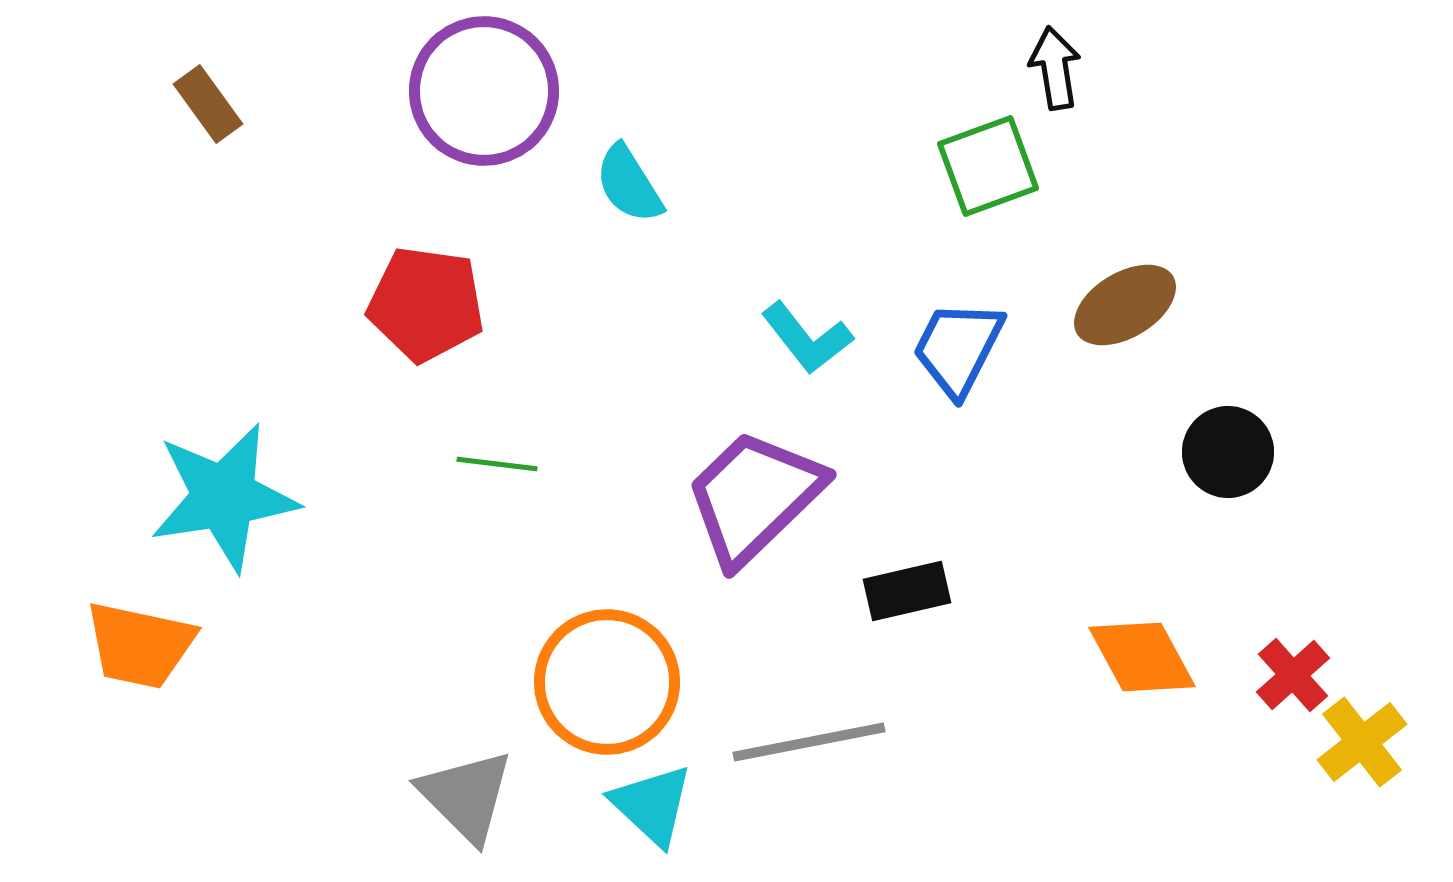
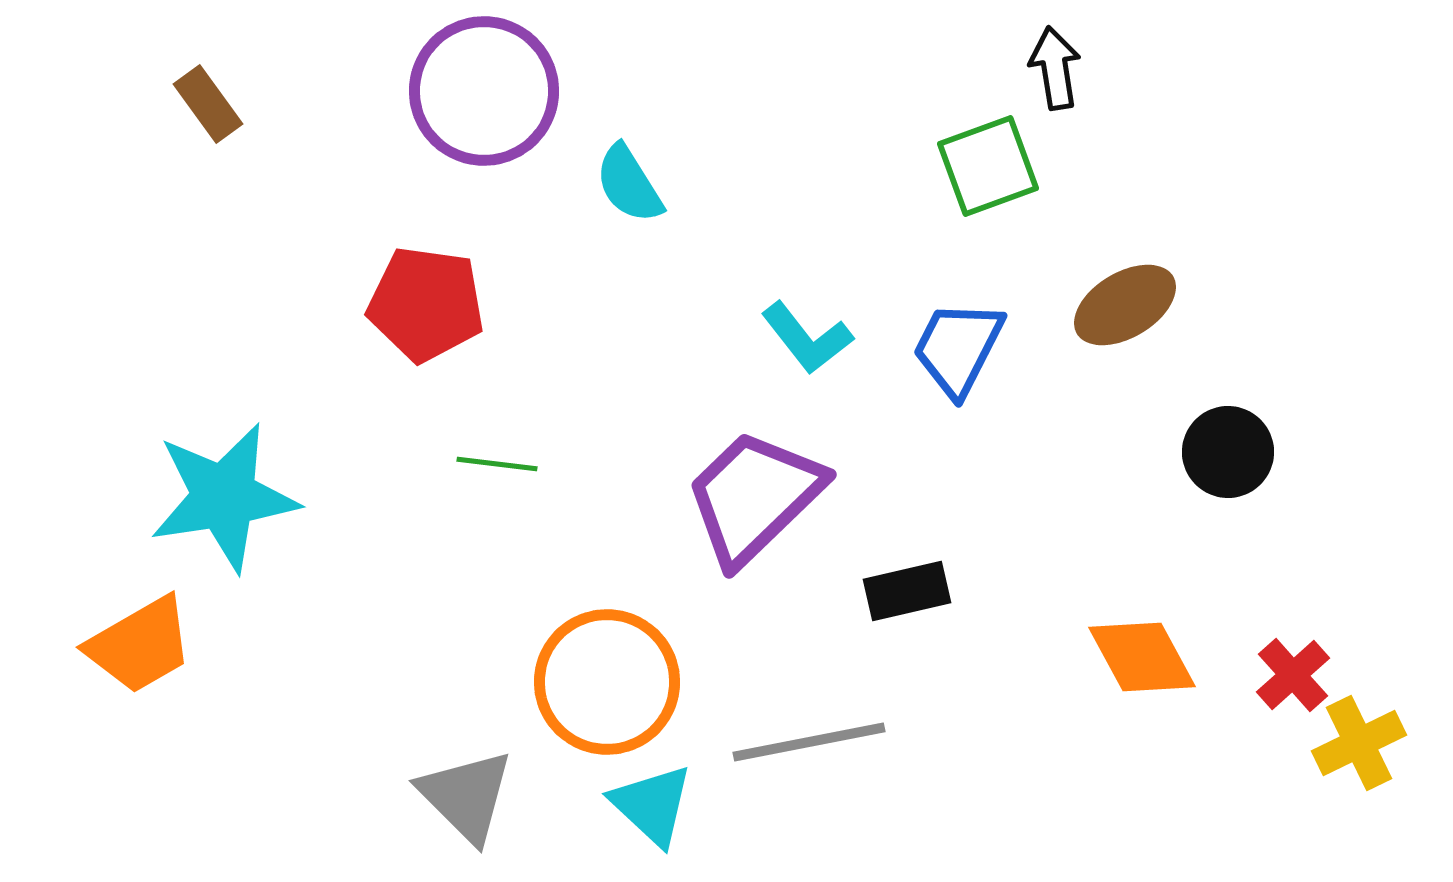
orange trapezoid: rotated 42 degrees counterclockwise
yellow cross: moved 3 px left, 1 px down; rotated 12 degrees clockwise
